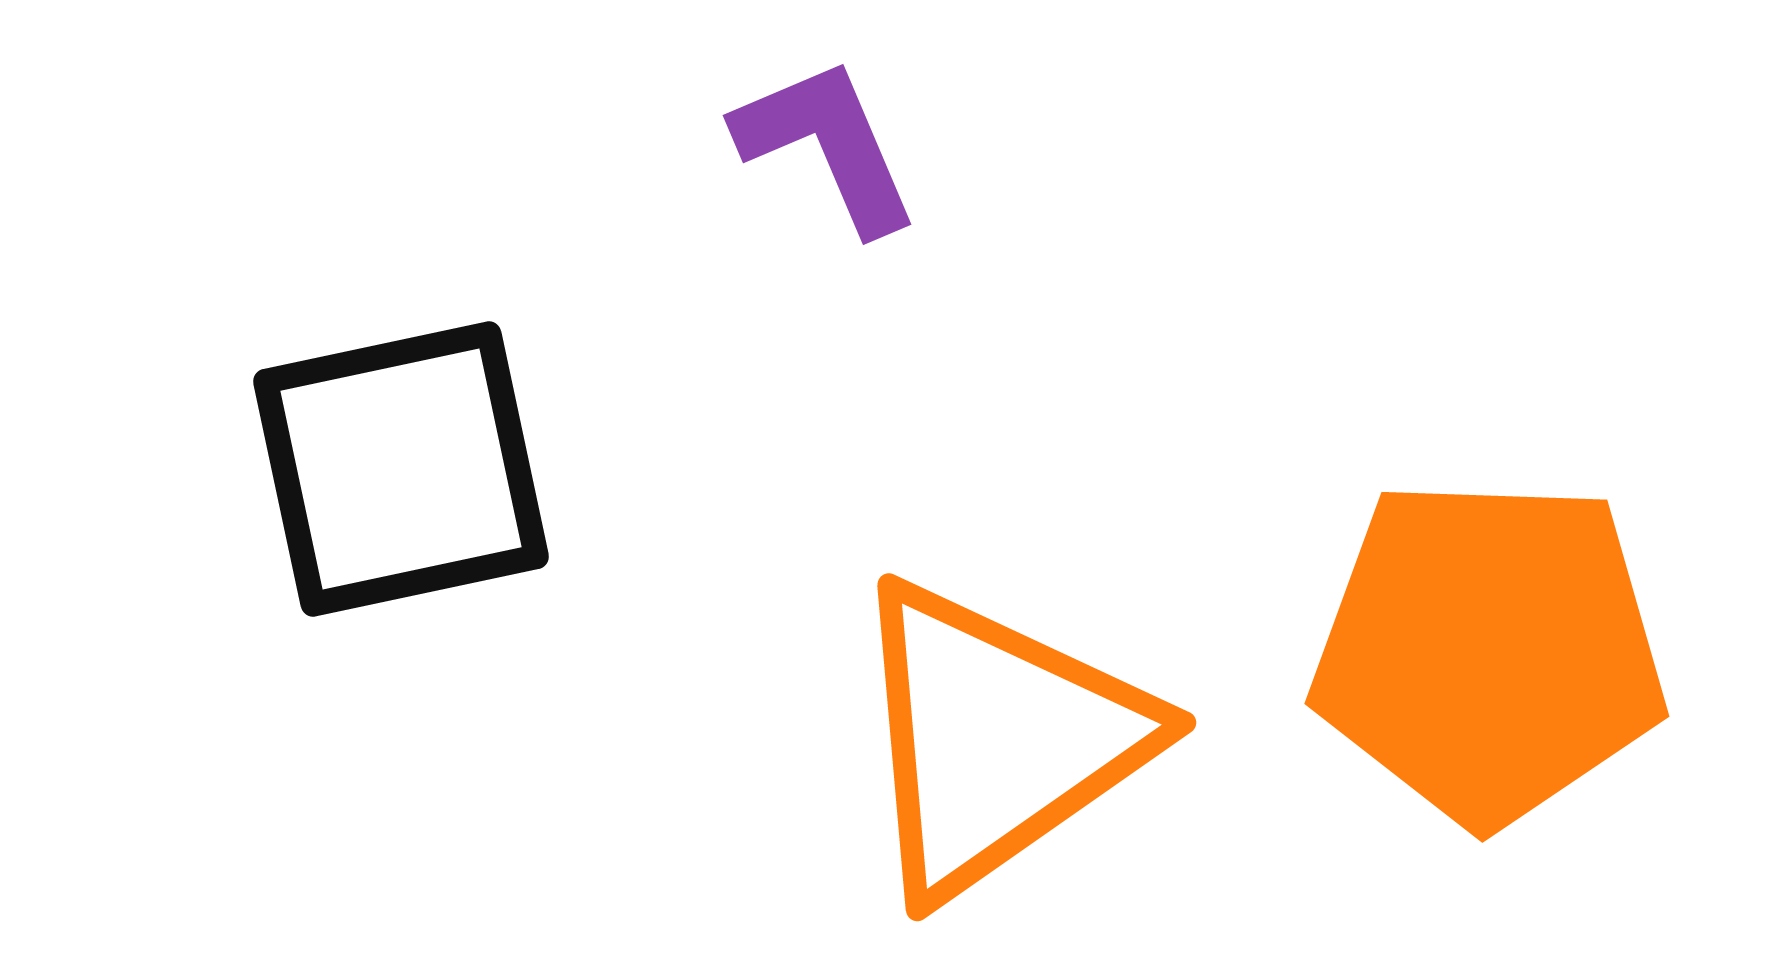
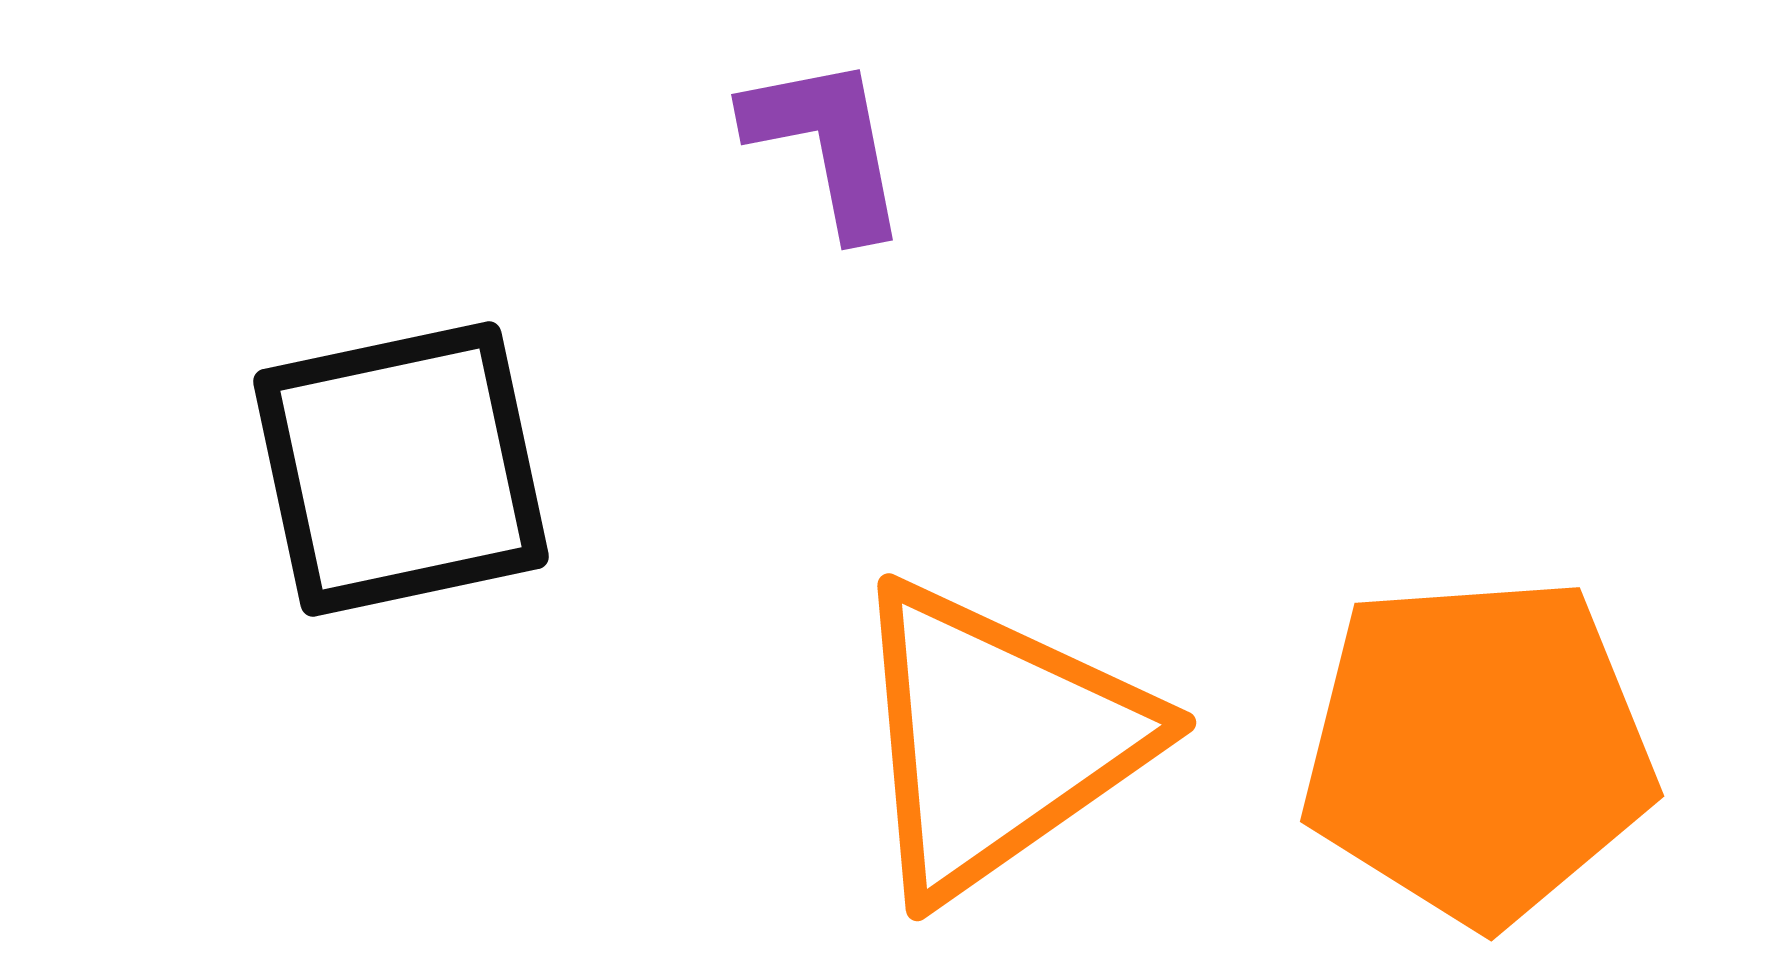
purple L-shape: rotated 12 degrees clockwise
orange pentagon: moved 11 px left, 99 px down; rotated 6 degrees counterclockwise
